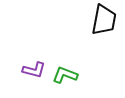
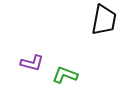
purple L-shape: moved 2 px left, 7 px up
